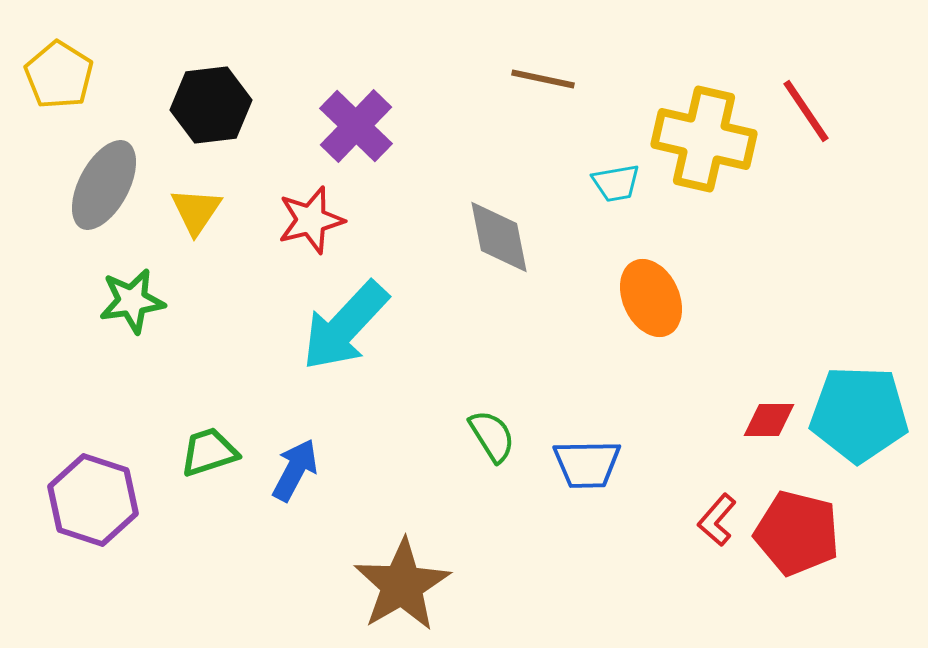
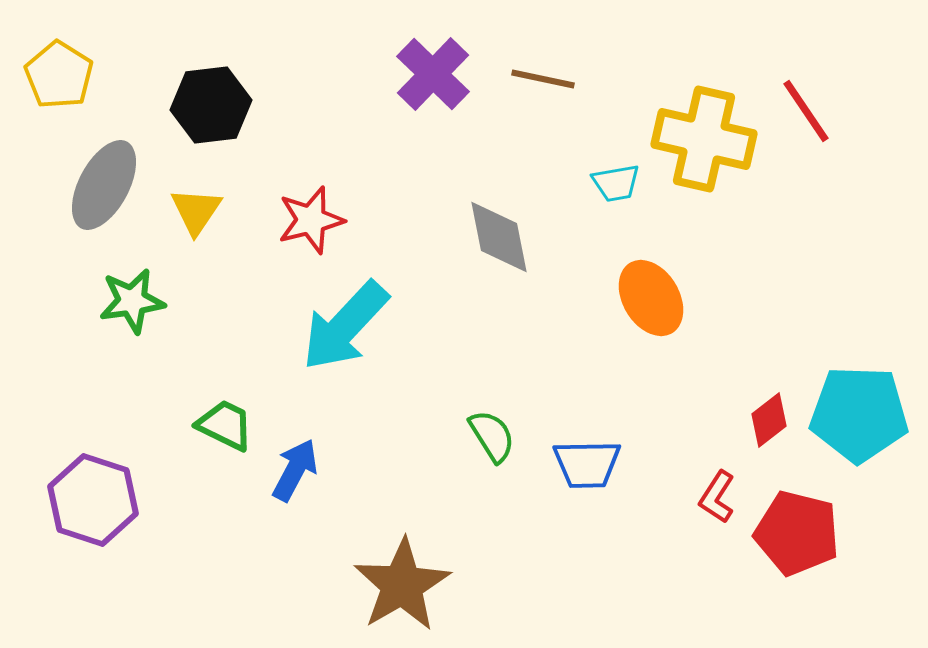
purple cross: moved 77 px right, 52 px up
orange ellipse: rotated 6 degrees counterclockwise
red diamond: rotated 38 degrees counterclockwise
green trapezoid: moved 16 px right, 27 px up; rotated 44 degrees clockwise
red L-shape: moved 23 px up; rotated 8 degrees counterclockwise
